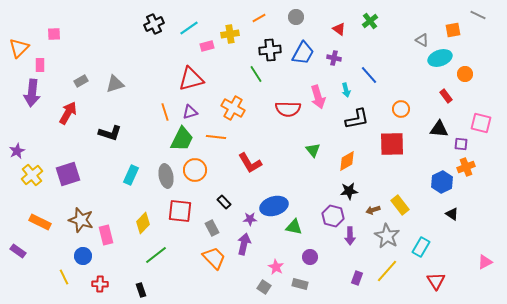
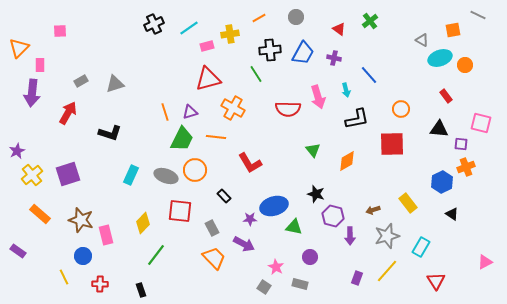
pink square at (54, 34): moved 6 px right, 3 px up
orange circle at (465, 74): moved 9 px up
red triangle at (191, 79): moved 17 px right
gray ellipse at (166, 176): rotated 60 degrees counterclockwise
black star at (349, 191): moved 33 px left, 3 px down; rotated 24 degrees clockwise
black rectangle at (224, 202): moved 6 px up
yellow rectangle at (400, 205): moved 8 px right, 2 px up
orange rectangle at (40, 222): moved 8 px up; rotated 15 degrees clockwise
gray star at (387, 236): rotated 25 degrees clockwise
purple arrow at (244, 244): rotated 105 degrees clockwise
green line at (156, 255): rotated 15 degrees counterclockwise
